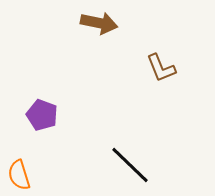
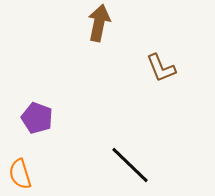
brown arrow: rotated 90 degrees counterclockwise
purple pentagon: moved 5 px left, 3 px down
orange semicircle: moved 1 px right, 1 px up
